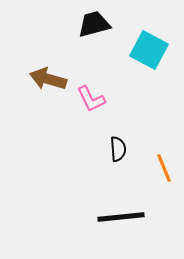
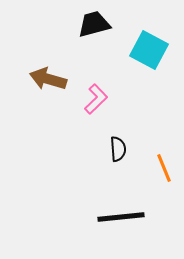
pink L-shape: moved 5 px right; rotated 108 degrees counterclockwise
